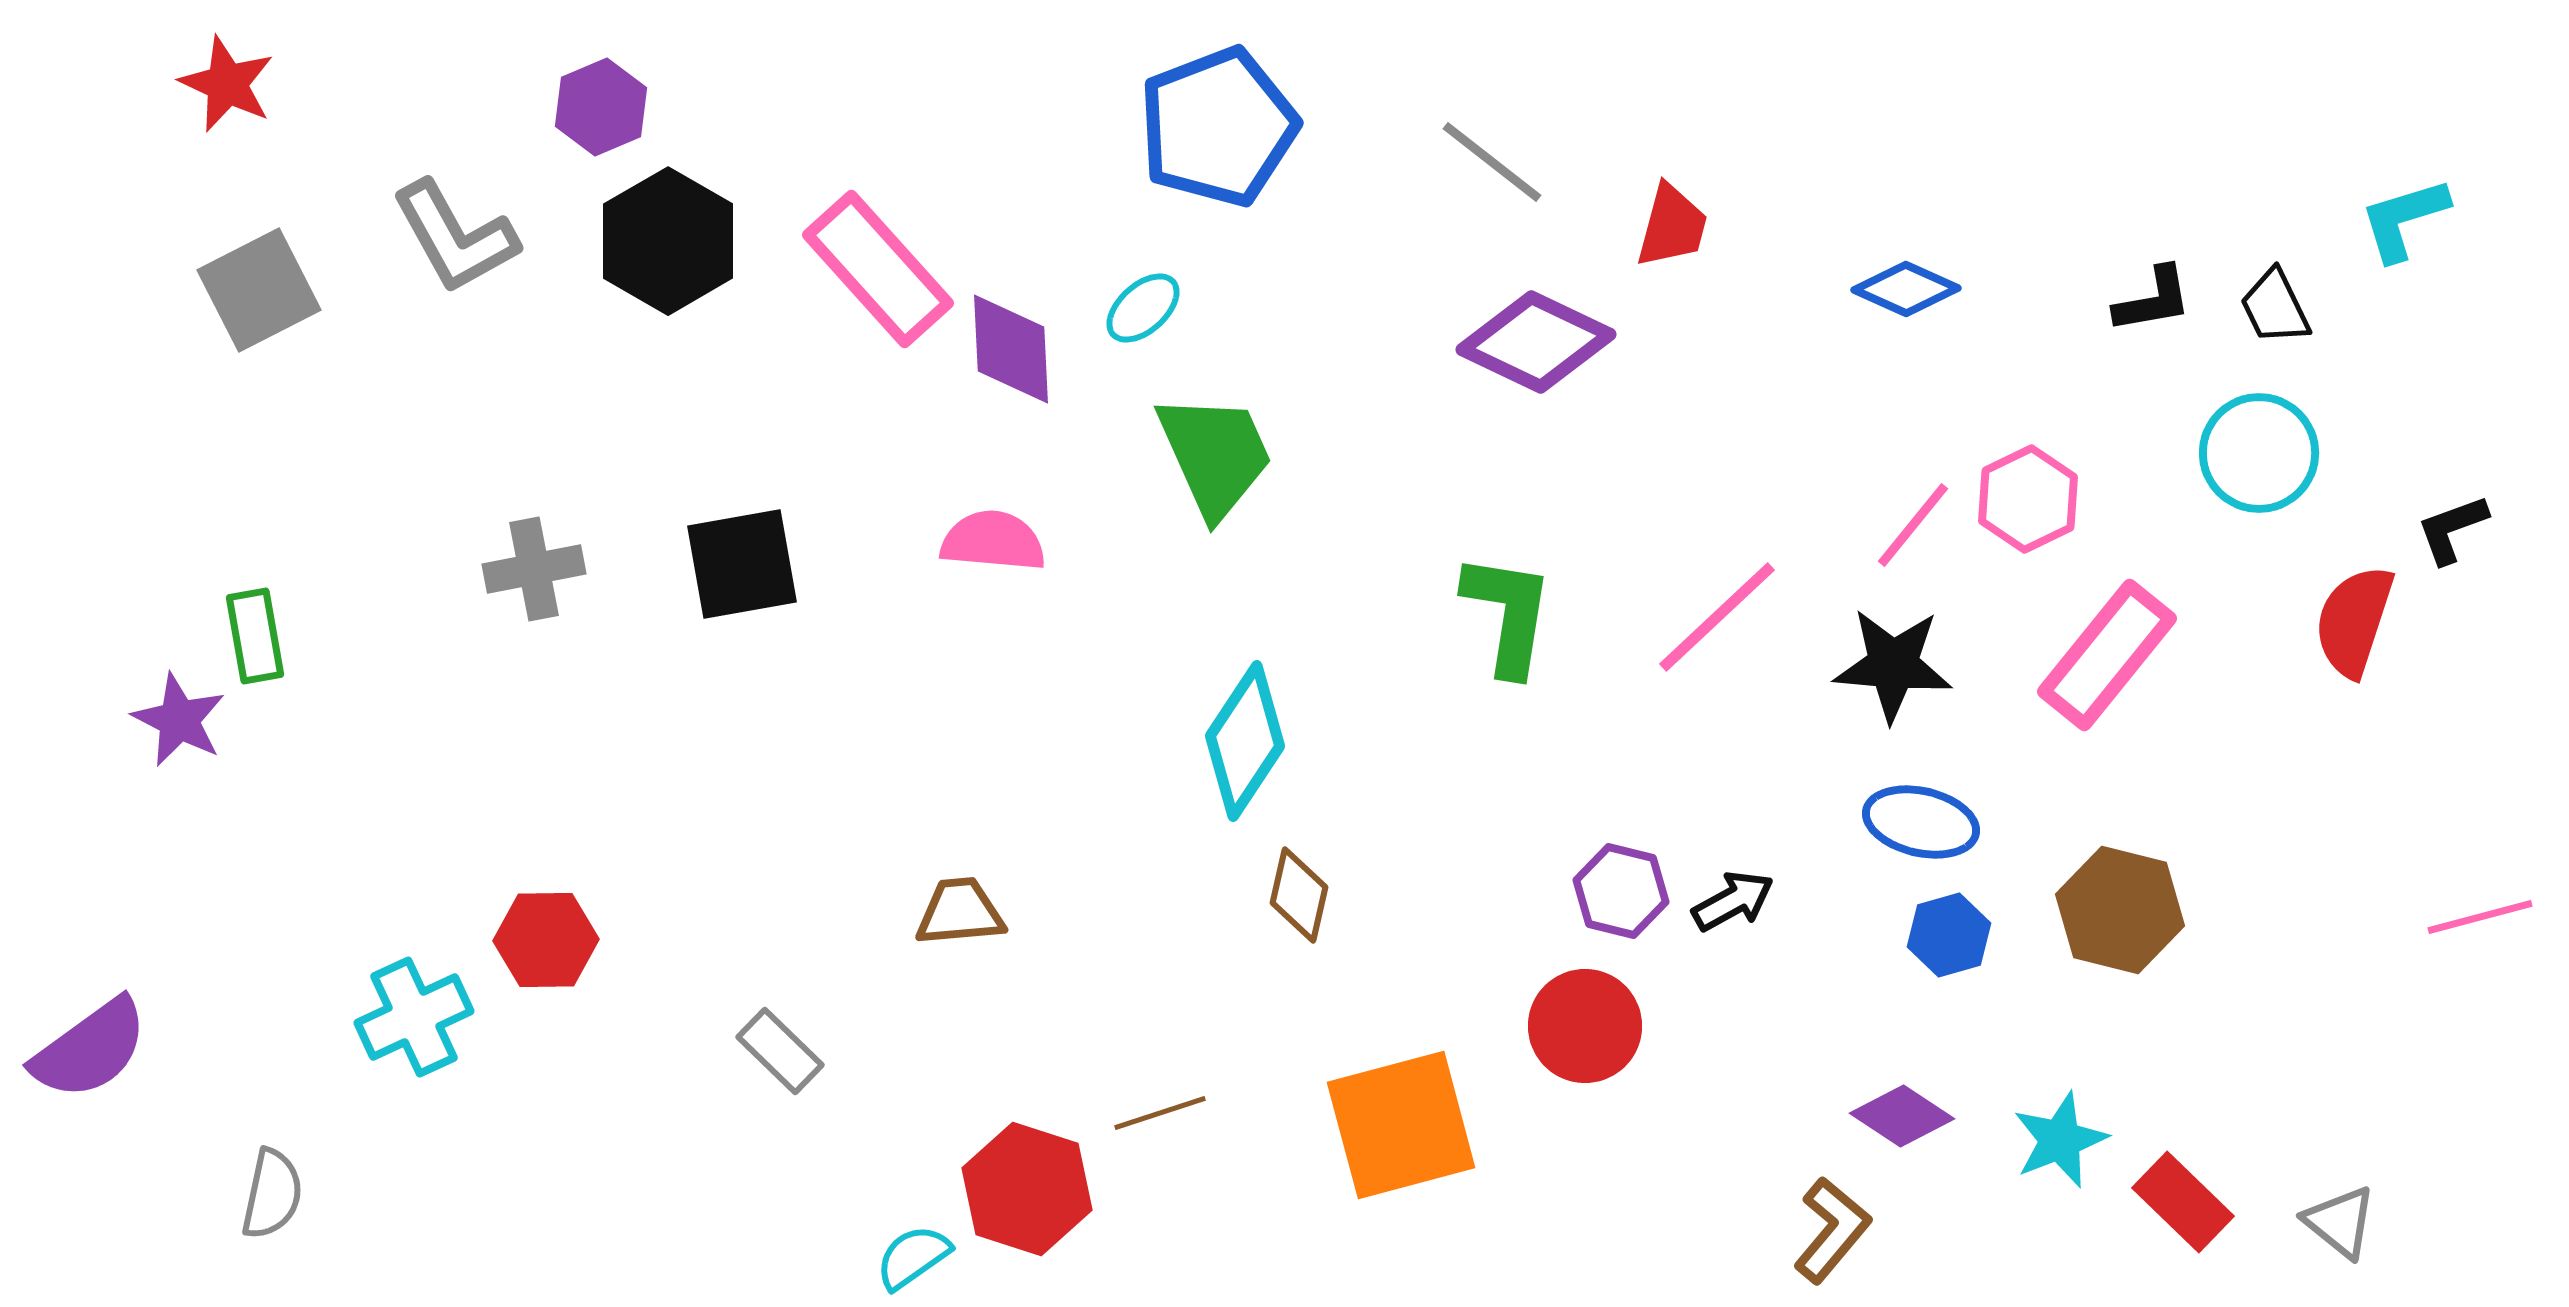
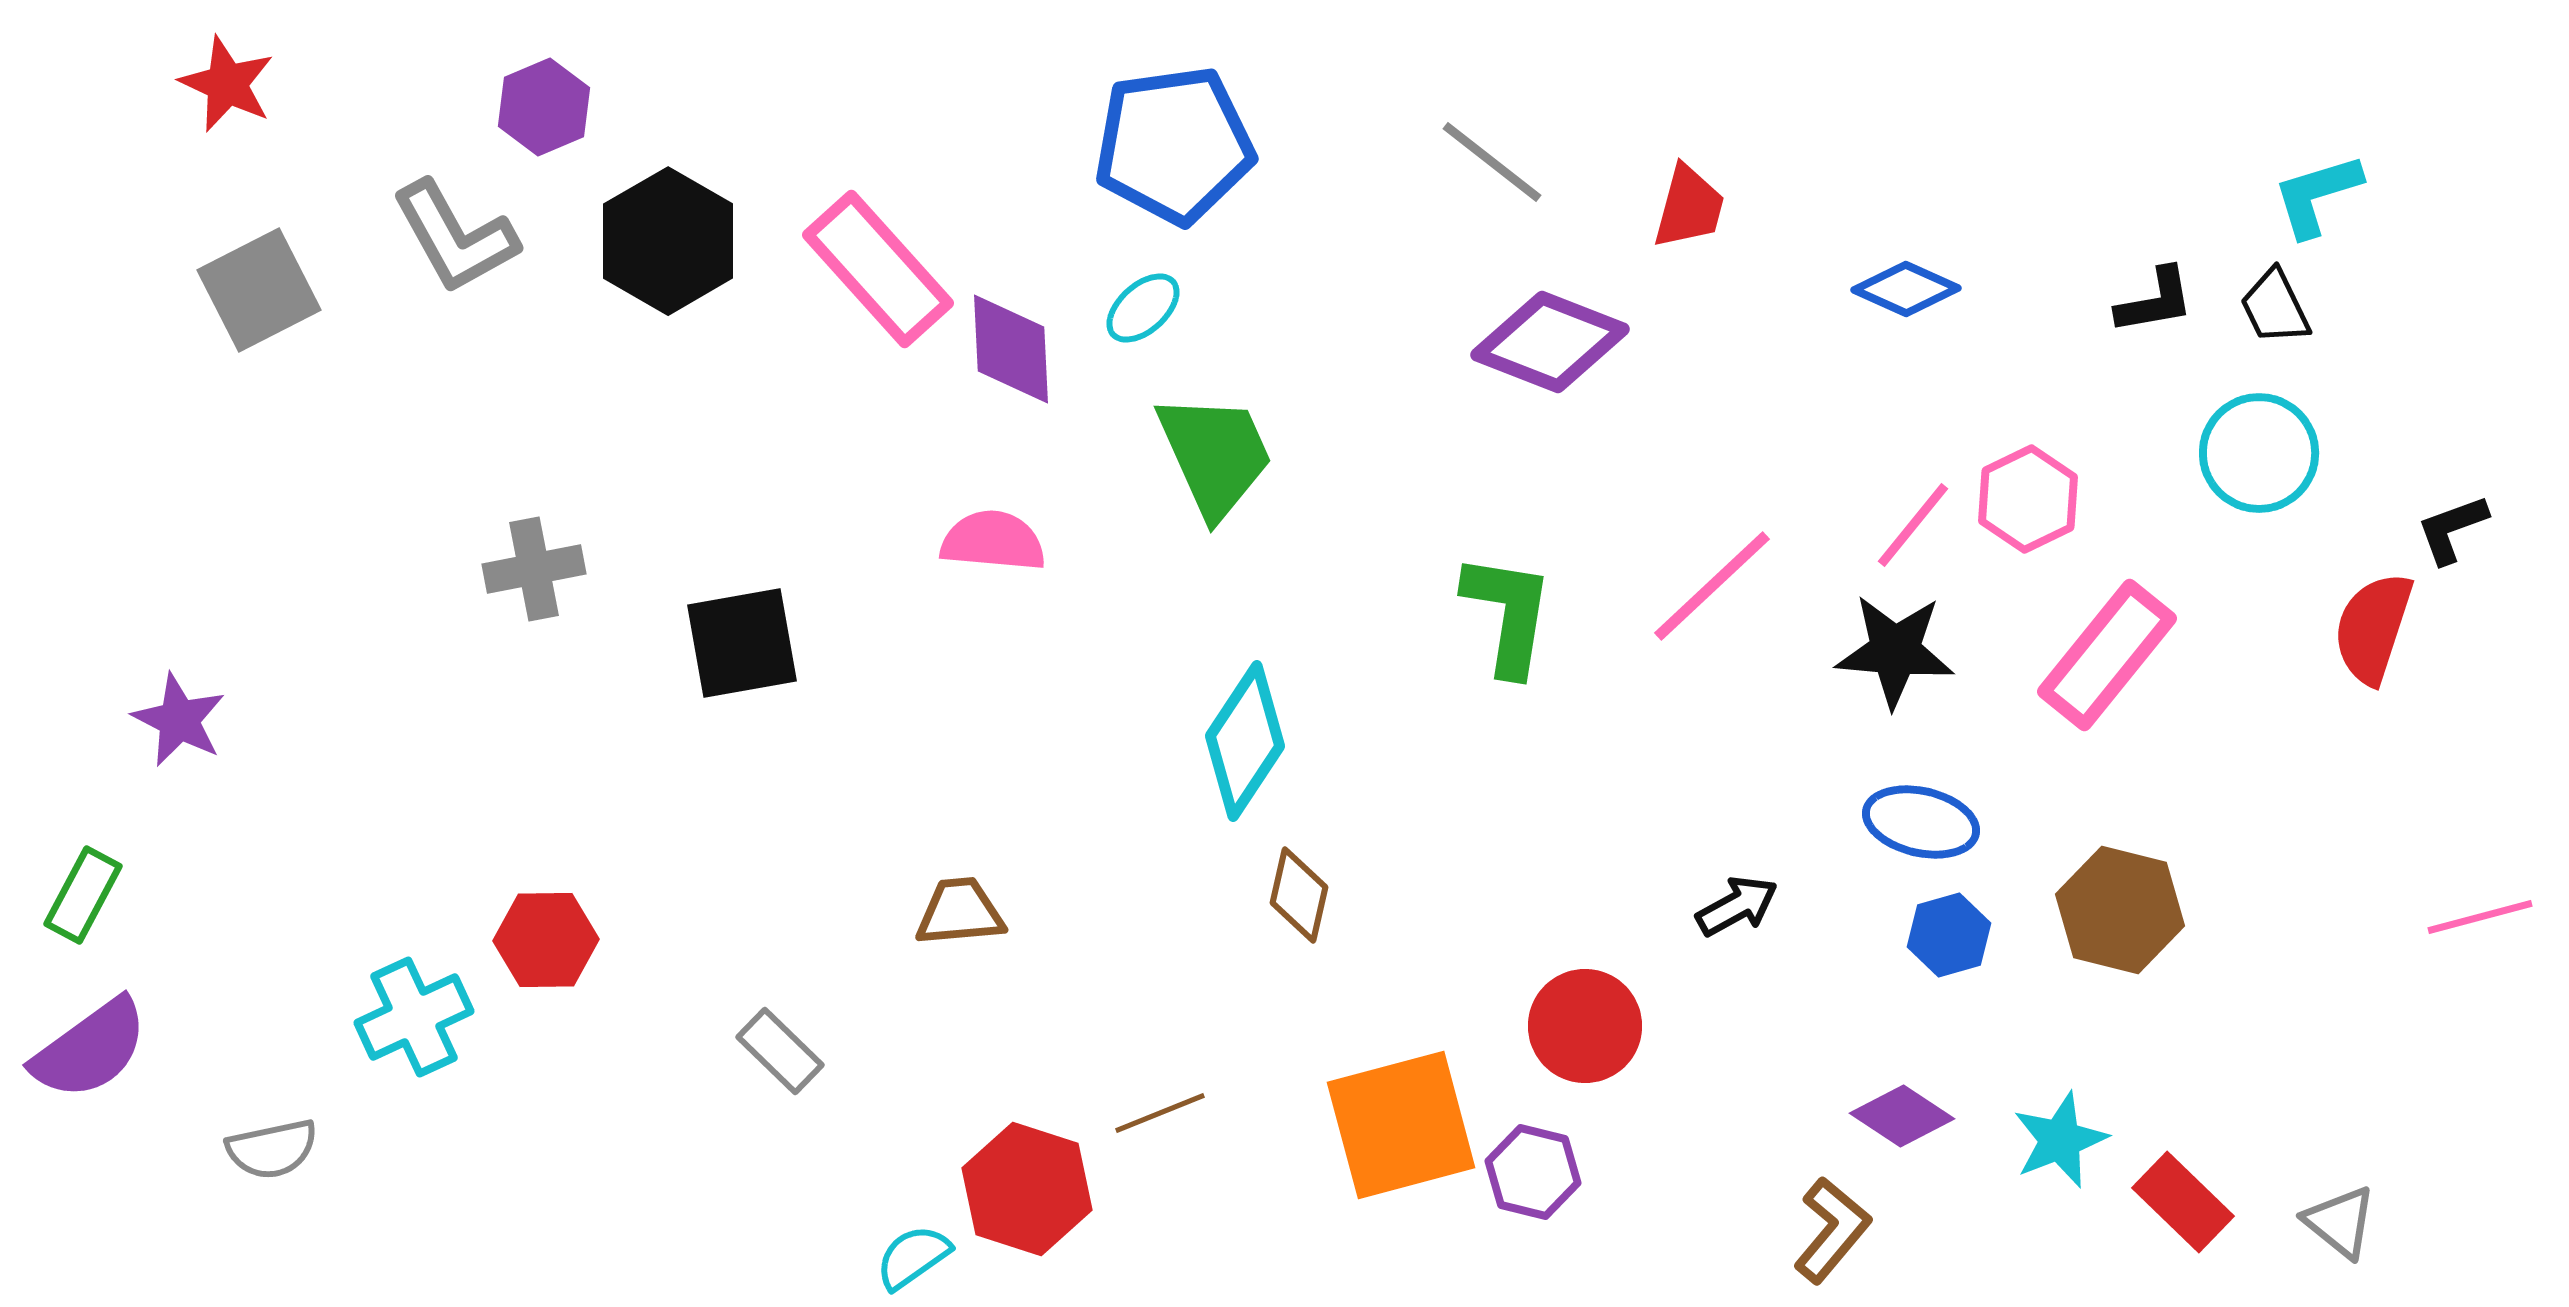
purple hexagon at (601, 107): moved 57 px left
blue pentagon at (1218, 127): moved 44 px left, 18 px down; rotated 13 degrees clockwise
cyan L-shape at (2404, 219): moved 87 px left, 24 px up
red trapezoid at (1672, 226): moved 17 px right, 19 px up
black L-shape at (2153, 300): moved 2 px right, 1 px down
purple diamond at (1536, 342): moved 14 px right; rotated 4 degrees counterclockwise
black square at (742, 564): moved 79 px down
pink line at (1717, 617): moved 5 px left, 31 px up
red semicircle at (2354, 621): moved 19 px right, 7 px down
green rectangle at (255, 636): moved 172 px left, 259 px down; rotated 38 degrees clockwise
black star at (1893, 665): moved 2 px right, 14 px up
purple hexagon at (1621, 891): moved 88 px left, 281 px down
black arrow at (1733, 901): moved 4 px right, 5 px down
brown line at (1160, 1113): rotated 4 degrees counterclockwise
gray semicircle at (272, 1194): moved 45 px up; rotated 66 degrees clockwise
